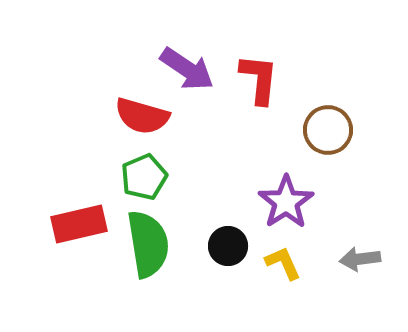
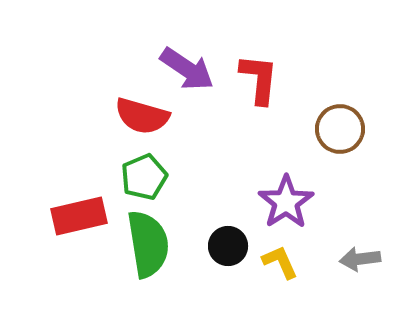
brown circle: moved 12 px right, 1 px up
red rectangle: moved 8 px up
yellow L-shape: moved 3 px left, 1 px up
